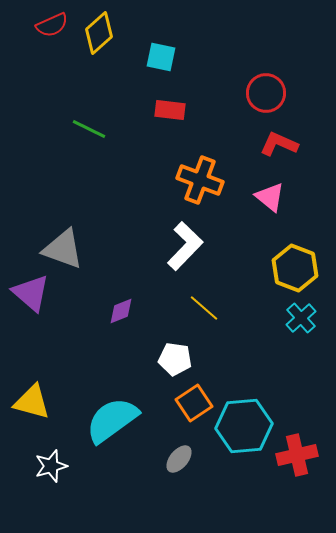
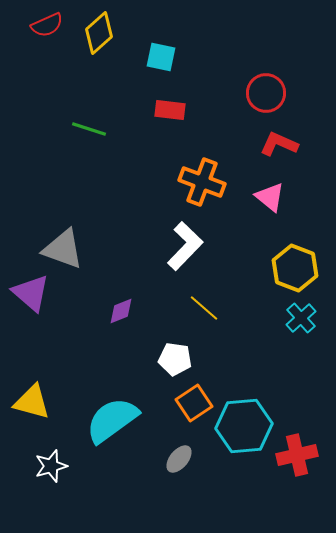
red semicircle: moved 5 px left
green line: rotated 8 degrees counterclockwise
orange cross: moved 2 px right, 2 px down
